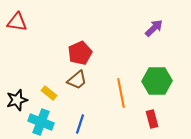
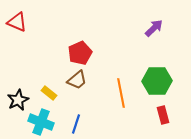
red triangle: rotated 15 degrees clockwise
black star: moved 1 px right; rotated 10 degrees counterclockwise
red rectangle: moved 11 px right, 4 px up
blue line: moved 4 px left
